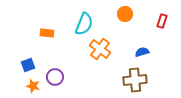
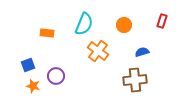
orange circle: moved 1 px left, 11 px down
orange cross: moved 2 px left, 2 px down
purple circle: moved 1 px right, 1 px up
